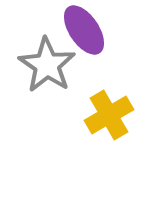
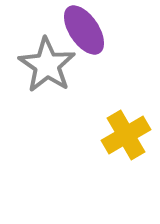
yellow cross: moved 17 px right, 20 px down
